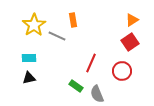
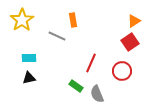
orange triangle: moved 2 px right, 1 px down
yellow star: moved 12 px left, 5 px up
